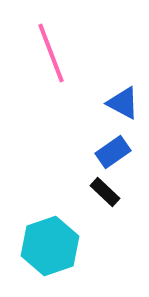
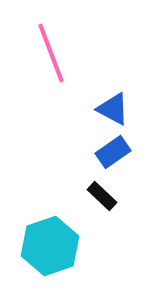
blue triangle: moved 10 px left, 6 px down
black rectangle: moved 3 px left, 4 px down
